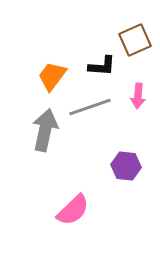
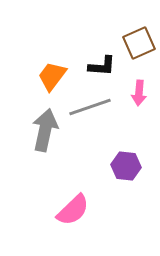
brown square: moved 4 px right, 3 px down
pink arrow: moved 1 px right, 3 px up
